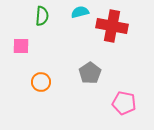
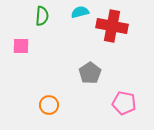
orange circle: moved 8 px right, 23 px down
